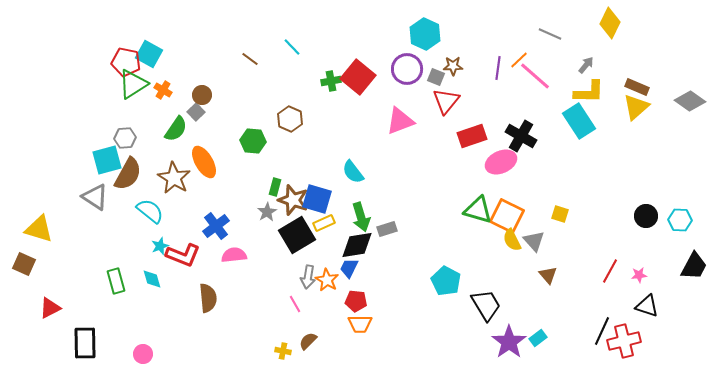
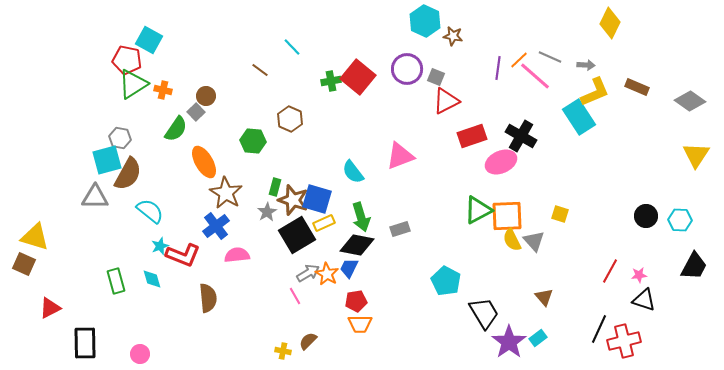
cyan hexagon at (425, 34): moved 13 px up
gray line at (550, 34): moved 23 px down
cyan square at (149, 54): moved 14 px up
brown line at (250, 59): moved 10 px right, 11 px down
red pentagon at (126, 62): moved 1 px right, 2 px up
gray arrow at (586, 65): rotated 54 degrees clockwise
brown star at (453, 66): moved 30 px up; rotated 12 degrees clockwise
orange cross at (163, 90): rotated 18 degrees counterclockwise
yellow L-shape at (589, 92): moved 6 px right; rotated 24 degrees counterclockwise
brown circle at (202, 95): moved 4 px right, 1 px down
red triangle at (446, 101): rotated 24 degrees clockwise
yellow triangle at (636, 107): moved 60 px right, 48 px down; rotated 16 degrees counterclockwise
pink triangle at (400, 121): moved 35 px down
cyan rectangle at (579, 121): moved 4 px up
gray hexagon at (125, 138): moved 5 px left; rotated 15 degrees clockwise
brown star at (174, 178): moved 52 px right, 15 px down
gray triangle at (95, 197): rotated 32 degrees counterclockwise
green triangle at (478, 210): rotated 44 degrees counterclockwise
orange square at (507, 216): rotated 28 degrees counterclockwise
yellow triangle at (39, 229): moved 4 px left, 8 px down
gray rectangle at (387, 229): moved 13 px right
black diamond at (357, 245): rotated 20 degrees clockwise
pink semicircle at (234, 255): moved 3 px right
brown triangle at (548, 275): moved 4 px left, 22 px down
gray arrow at (308, 277): moved 4 px up; rotated 130 degrees counterclockwise
orange star at (327, 280): moved 6 px up
red pentagon at (356, 301): rotated 15 degrees counterclockwise
pink line at (295, 304): moved 8 px up
black trapezoid at (486, 305): moved 2 px left, 8 px down
black triangle at (647, 306): moved 3 px left, 6 px up
black line at (602, 331): moved 3 px left, 2 px up
pink circle at (143, 354): moved 3 px left
